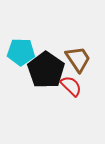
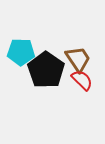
red semicircle: moved 11 px right, 6 px up
